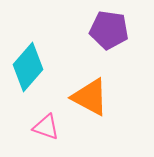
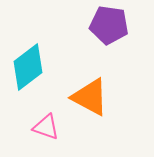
purple pentagon: moved 5 px up
cyan diamond: rotated 12 degrees clockwise
